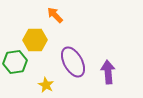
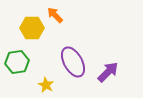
yellow hexagon: moved 3 px left, 12 px up
green hexagon: moved 2 px right
purple arrow: rotated 50 degrees clockwise
